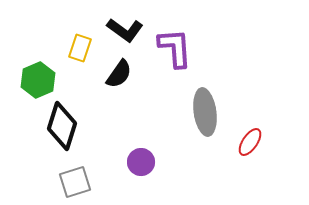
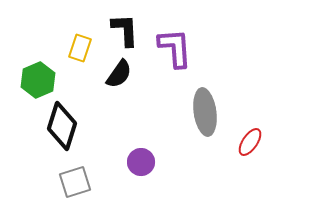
black L-shape: rotated 129 degrees counterclockwise
